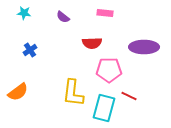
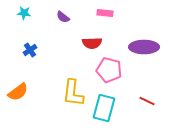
pink pentagon: rotated 15 degrees clockwise
red line: moved 18 px right, 5 px down
